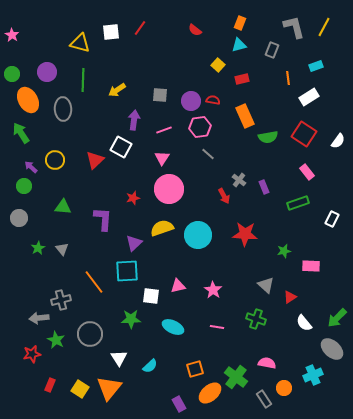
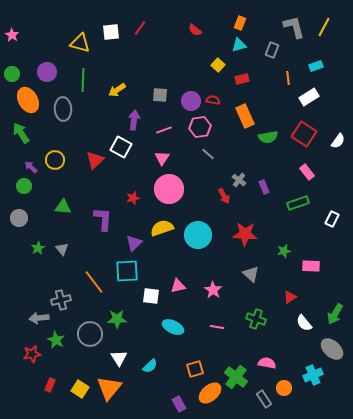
gray triangle at (266, 285): moved 15 px left, 11 px up
green arrow at (337, 318): moved 2 px left, 4 px up; rotated 15 degrees counterclockwise
green star at (131, 319): moved 14 px left
